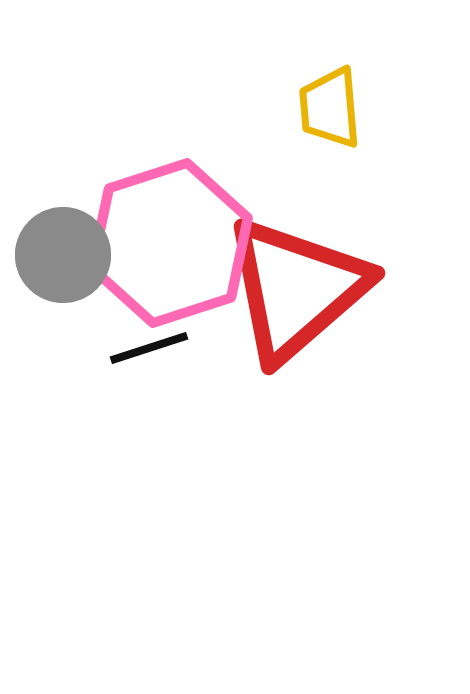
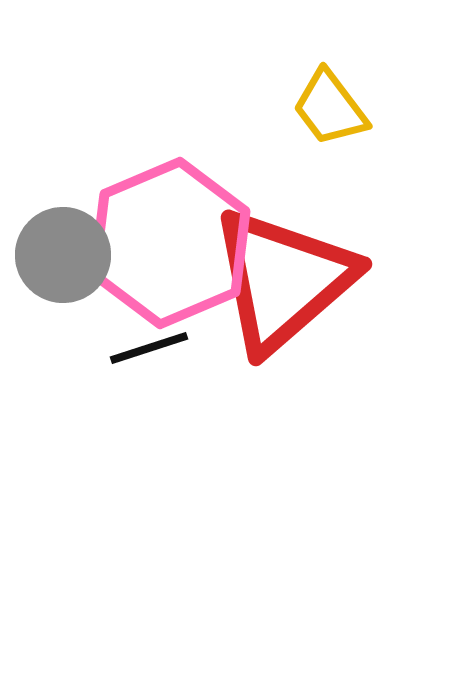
yellow trapezoid: rotated 32 degrees counterclockwise
pink hexagon: rotated 5 degrees counterclockwise
red triangle: moved 13 px left, 9 px up
